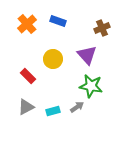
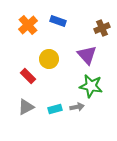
orange cross: moved 1 px right, 1 px down
yellow circle: moved 4 px left
gray arrow: rotated 24 degrees clockwise
cyan rectangle: moved 2 px right, 2 px up
